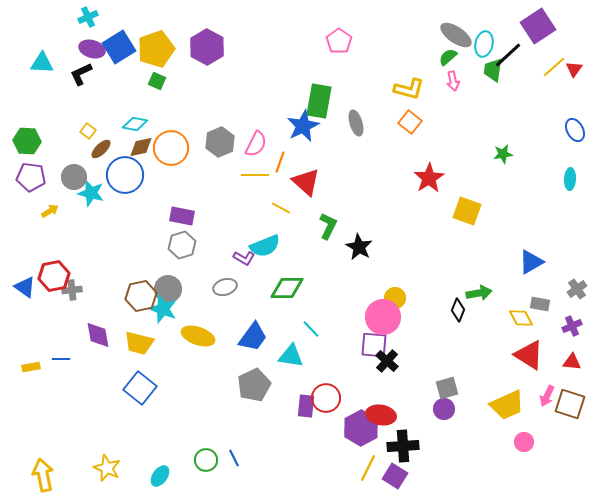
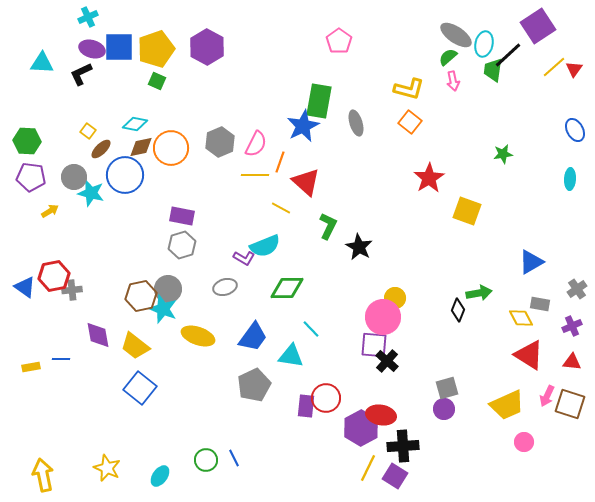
blue square at (119, 47): rotated 32 degrees clockwise
yellow trapezoid at (139, 343): moved 4 px left, 3 px down; rotated 24 degrees clockwise
